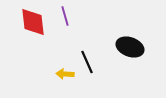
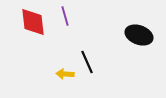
black ellipse: moved 9 px right, 12 px up
